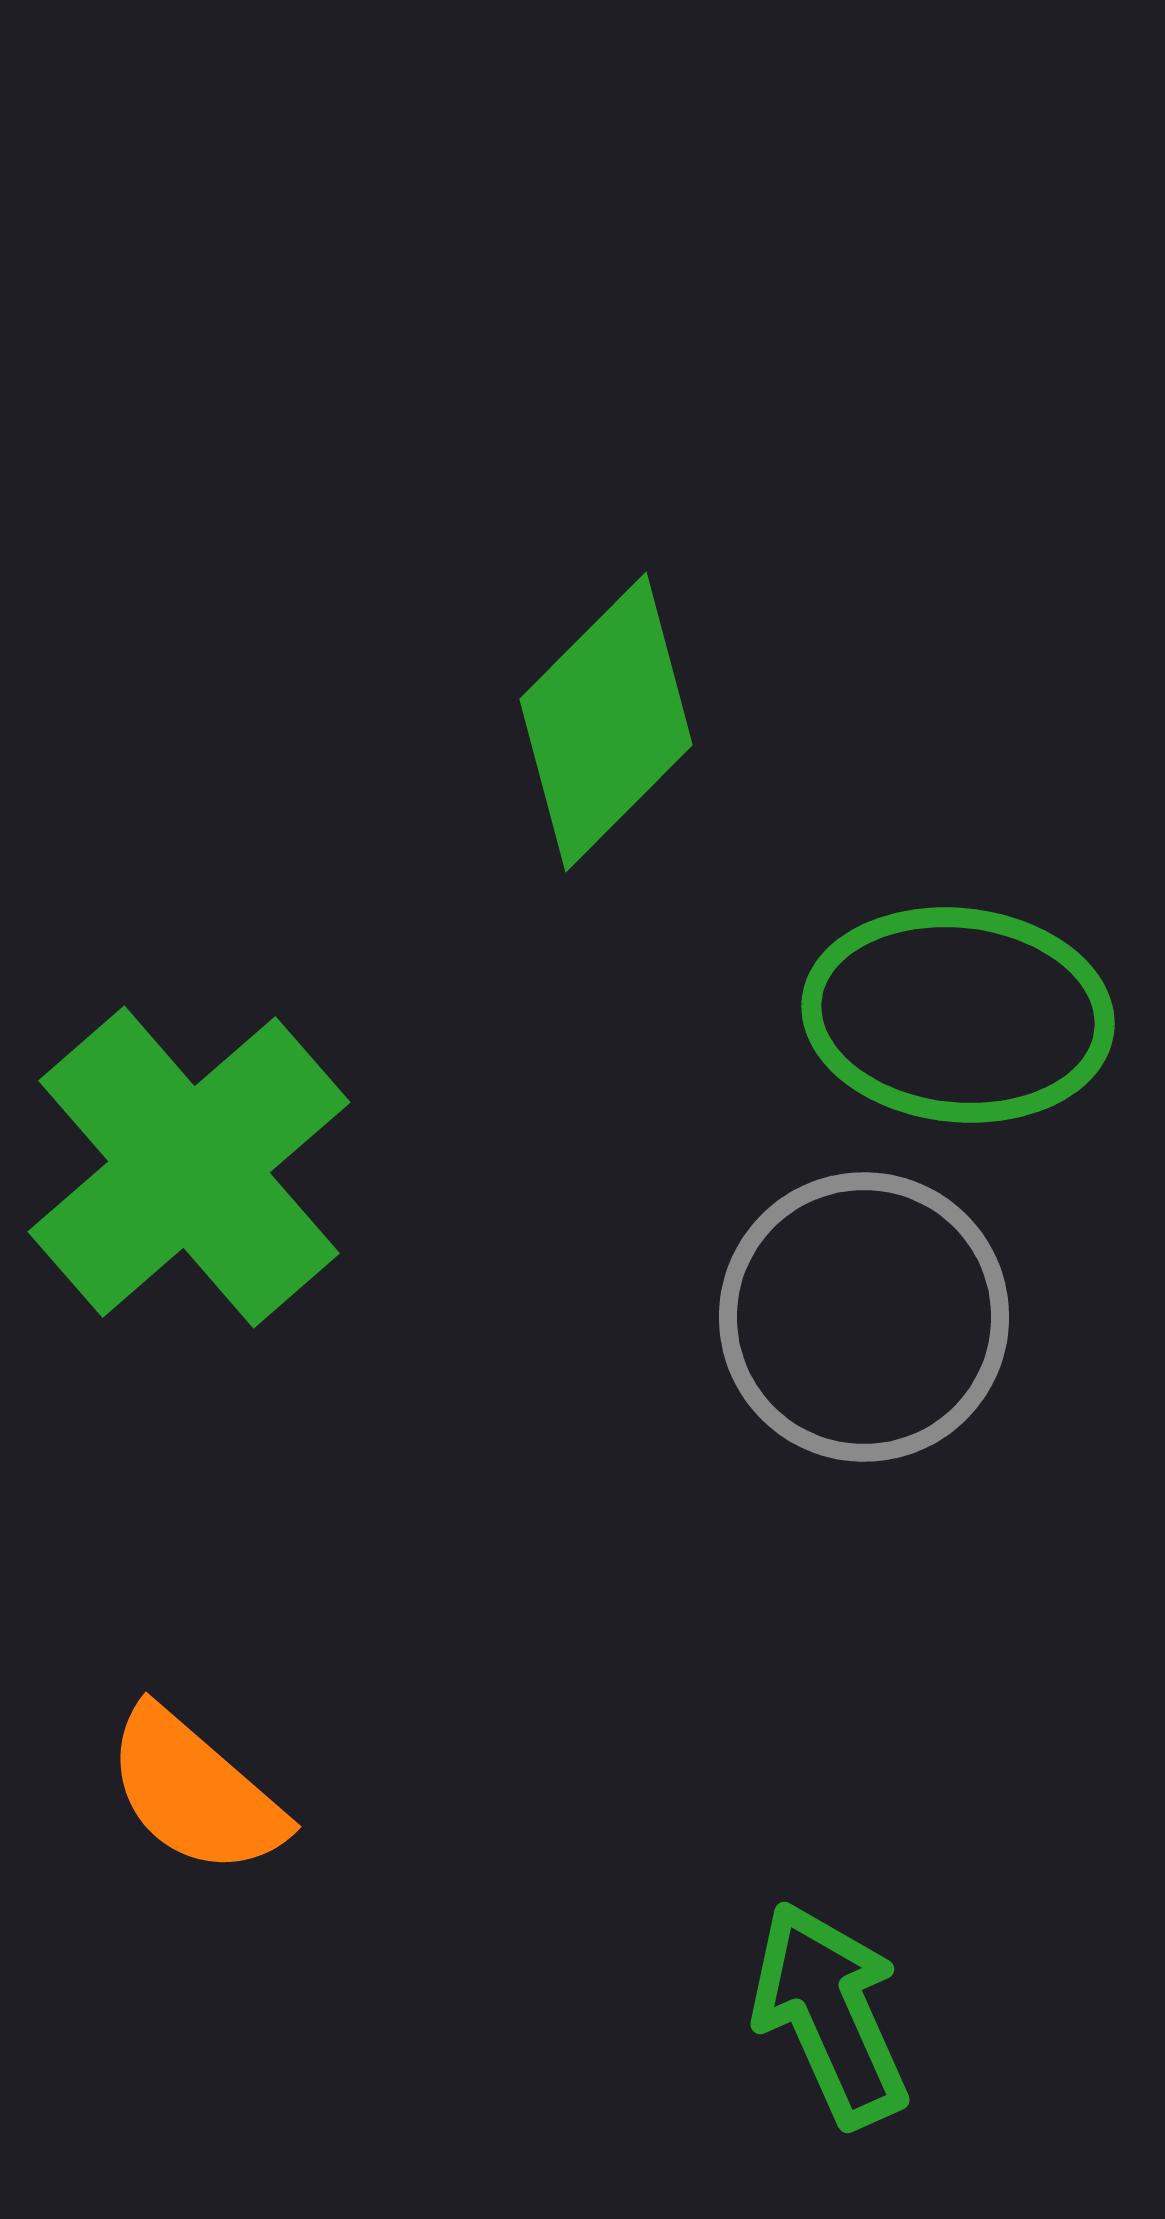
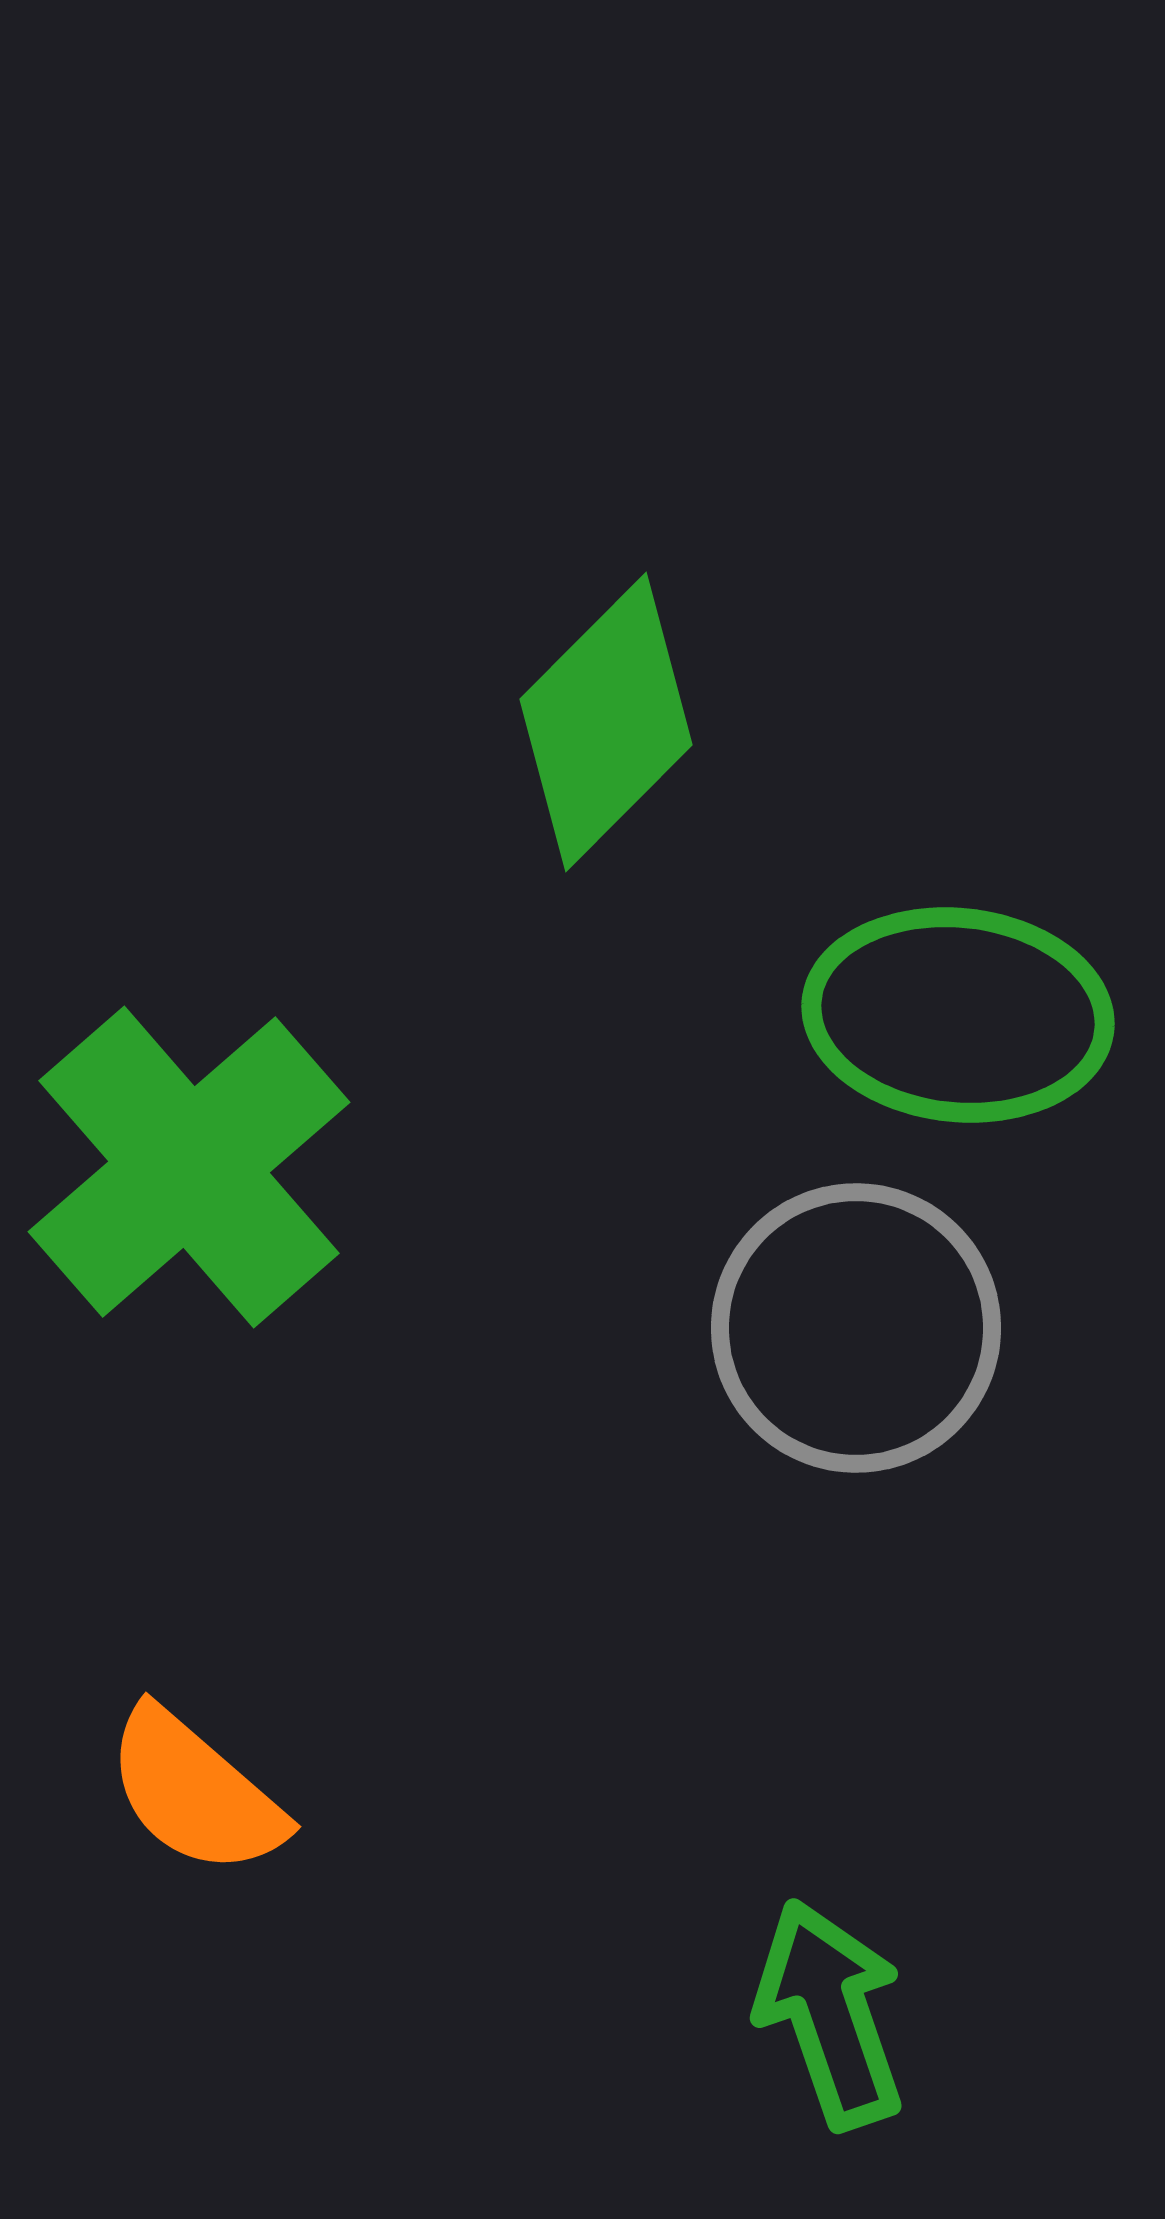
gray circle: moved 8 px left, 11 px down
green arrow: rotated 5 degrees clockwise
